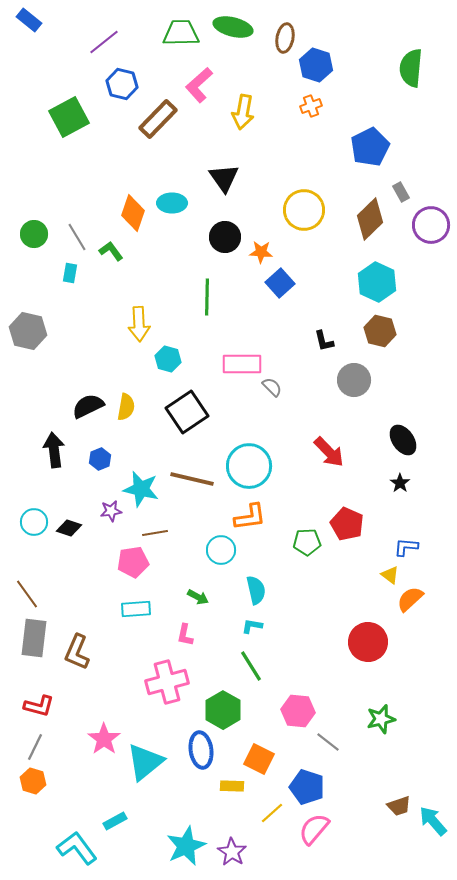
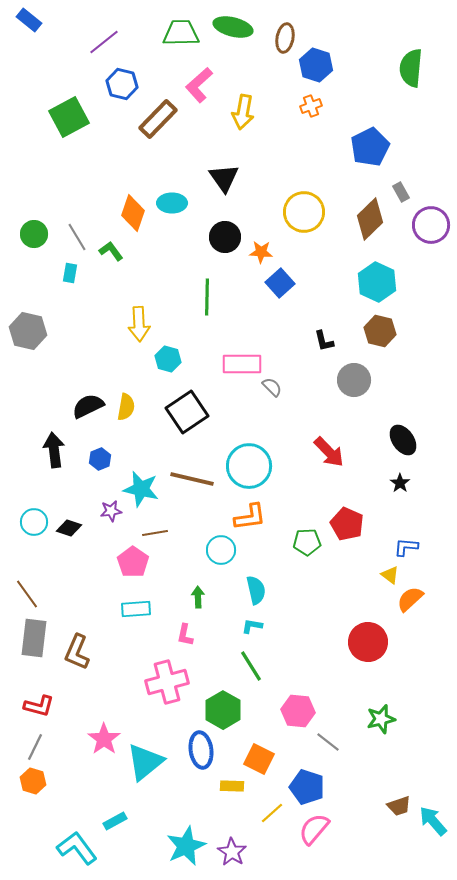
yellow circle at (304, 210): moved 2 px down
pink pentagon at (133, 562): rotated 28 degrees counterclockwise
green arrow at (198, 597): rotated 120 degrees counterclockwise
